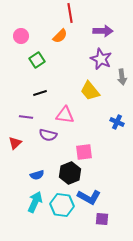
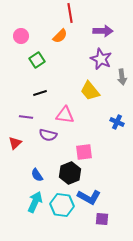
blue semicircle: rotated 72 degrees clockwise
